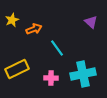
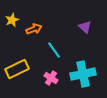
purple triangle: moved 6 px left, 5 px down
cyan line: moved 3 px left, 2 px down
pink cross: rotated 32 degrees clockwise
